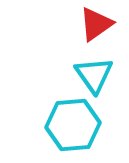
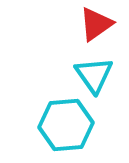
cyan hexagon: moved 7 px left
